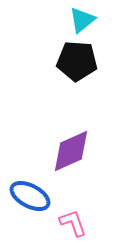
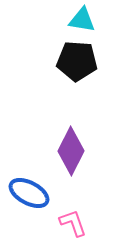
cyan triangle: rotated 48 degrees clockwise
purple diamond: rotated 39 degrees counterclockwise
blue ellipse: moved 1 px left, 3 px up
